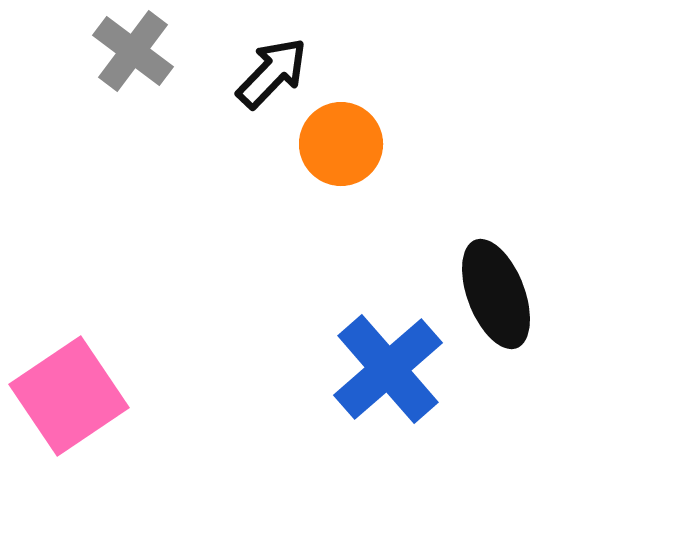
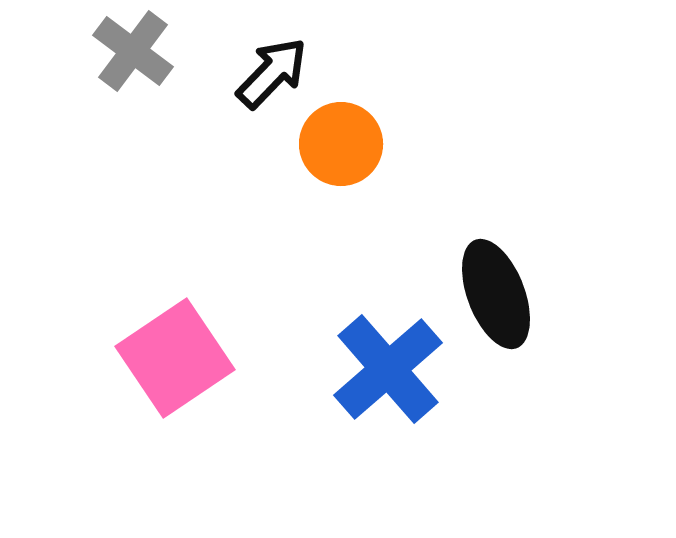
pink square: moved 106 px right, 38 px up
